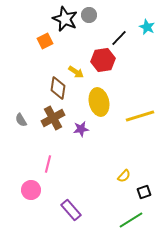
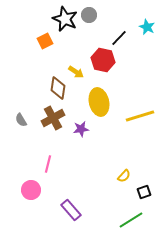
red hexagon: rotated 20 degrees clockwise
